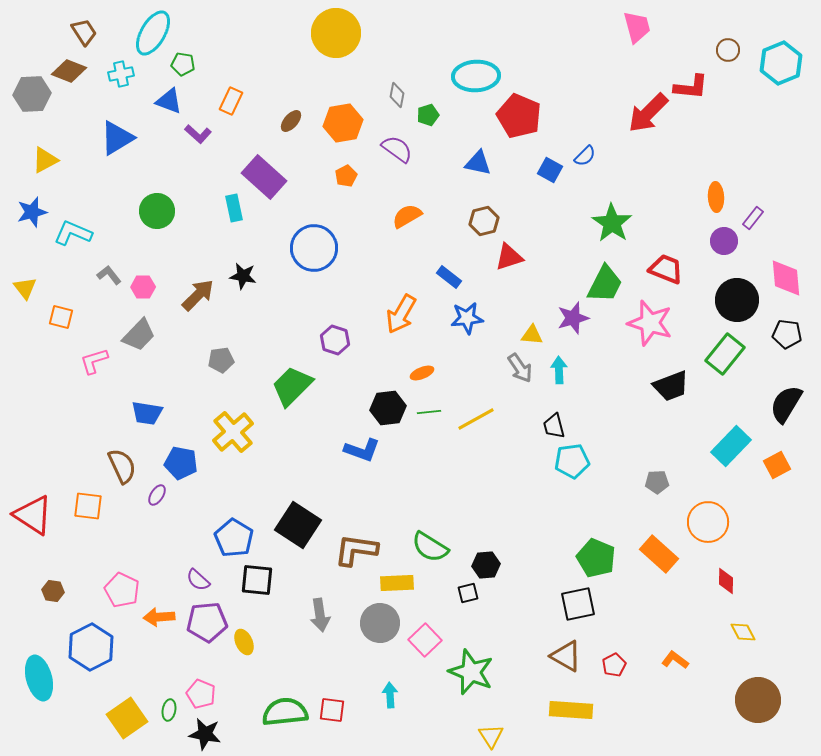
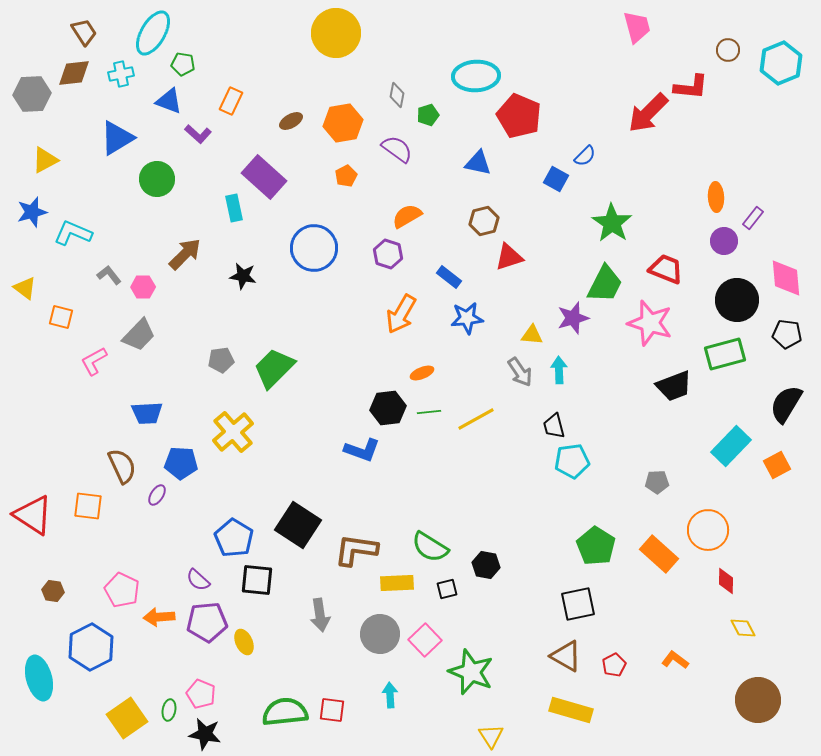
brown diamond at (69, 71): moved 5 px right, 2 px down; rotated 28 degrees counterclockwise
brown ellipse at (291, 121): rotated 20 degrees clockwise
blue square at (550, 170): moved 6 px right, 9 px down
green circle at (157, 211): moved 32 px up
yellow triangle at (25, 288): rotated 15 degrees counterclockwise
brown arrow at (198, 295): moved 13 px left, 41 px up
purple hexagon at (335, 340): moved 53 px right, 86 px up
green rectangle at (725, 354): rotated 36 degrees clockwise
pink L-shape at (94, 361): rotated 12 degrees counterclockwise
gray arrow at (520, 368): moved 4 px down
green trapezoid at (292, 386): moved 18 px left, 18 px up
black trapezoid at (671, 386): moved 3 px right
blue trapezoid at (147, 413): rotated 12 degrees counterclockwise
blue pentagon at (181, 463): rotated 8 degrees counterclockwise
orange circle at (708, 522): moved 8 px down
green pentagon at (596, 558): moved 12 px up; rotated 9 degrees clockwise
black hexagon at (486, 565): rotated 16 degrees clockwise
black square at (468, 593): moved 21 px left, 4 px up
gray circle at (380, 623): moved 11 px down
yellow diamond at (743, 632): moved 4 px up
yellow rectangle at (571, 710): rotated 12 degrees clockwise
